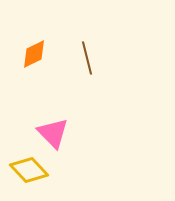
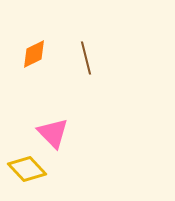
brown line: moved 1 px left
yellow diamond: moved 2 px left, 1 px up
